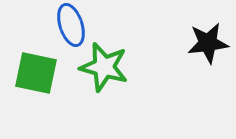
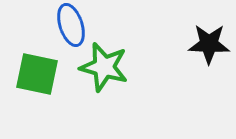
black star: moved 1 px right, 1 px down; rotated 9 degrees clockwise
green square: moved 1 px right, 1 px down
